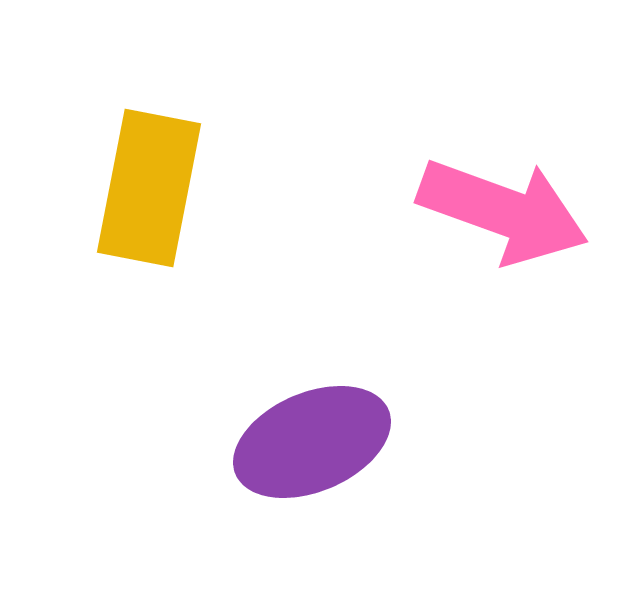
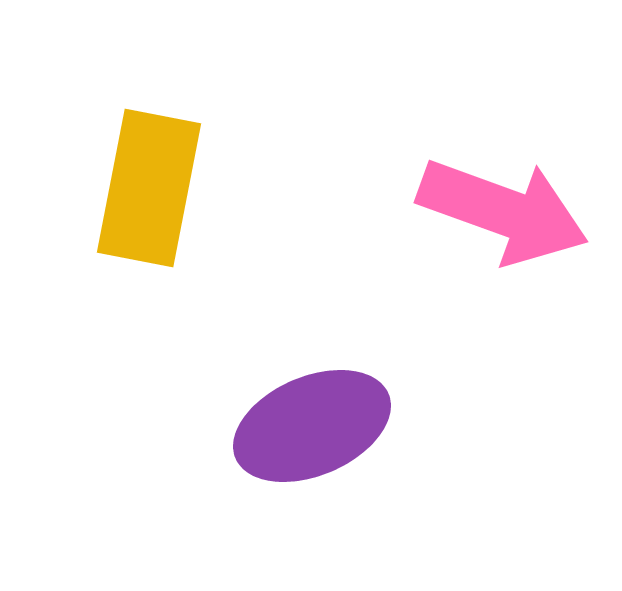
purple ellipse: moved 16 px up
